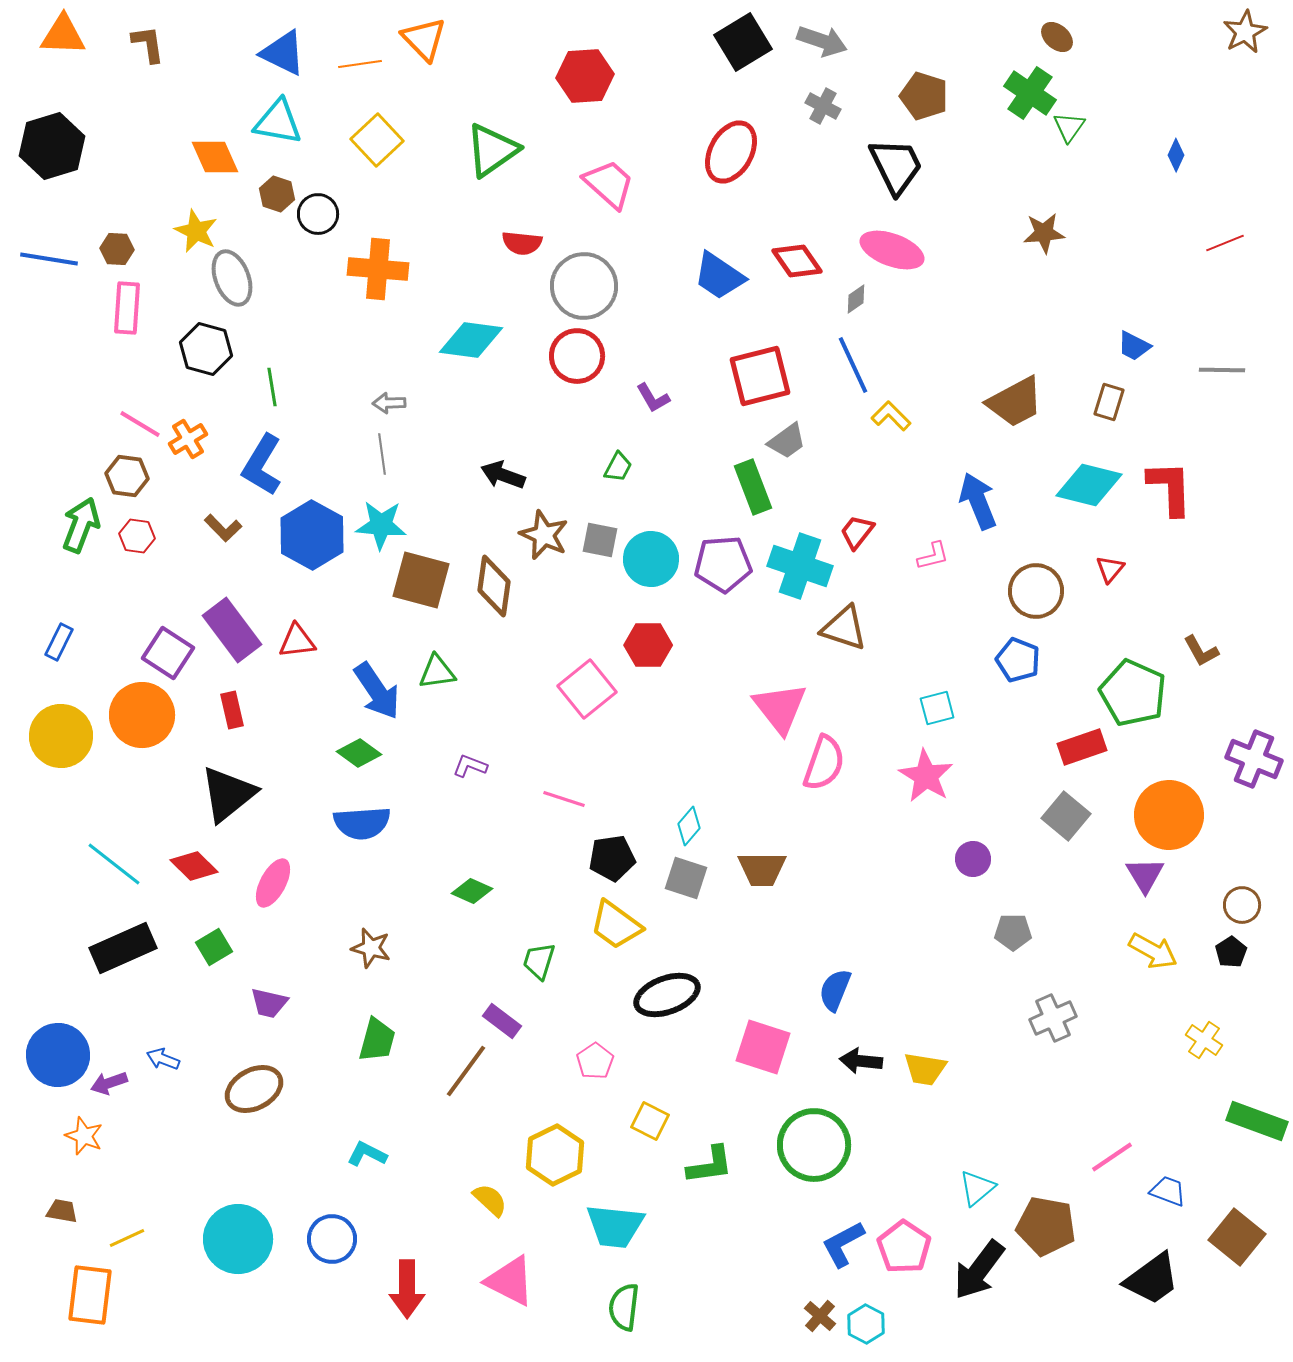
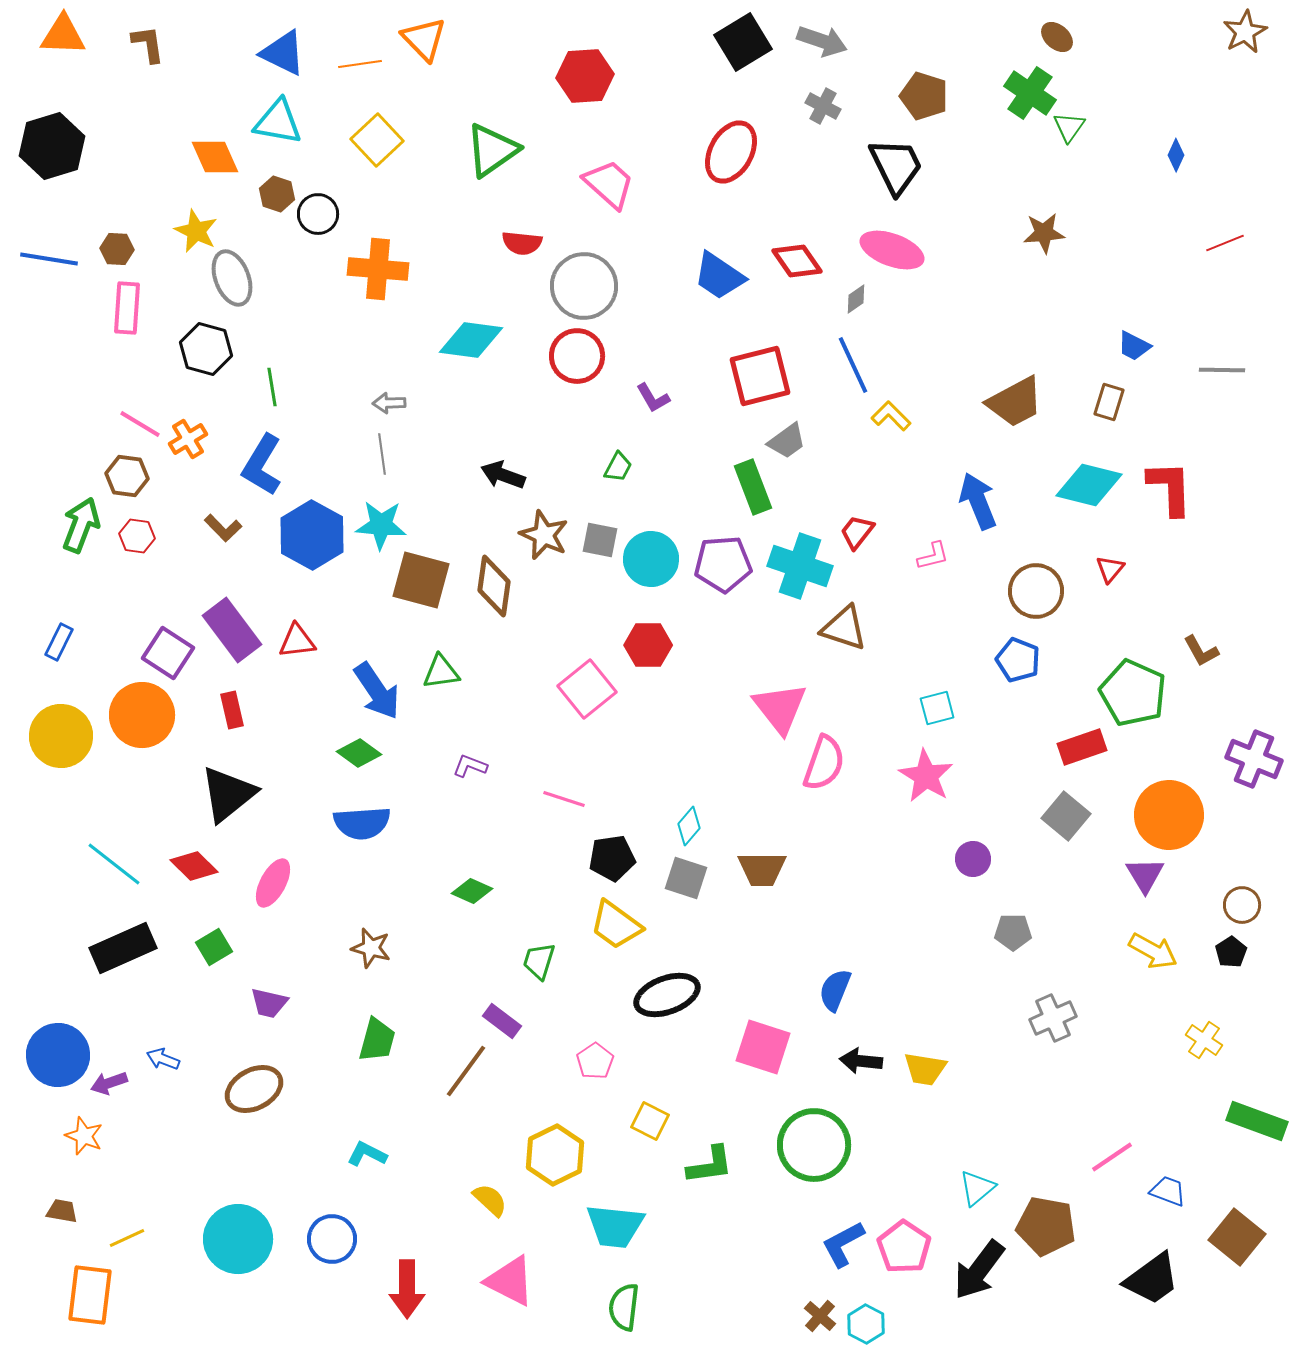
green triangle at (437, 672): moved 4 px right
